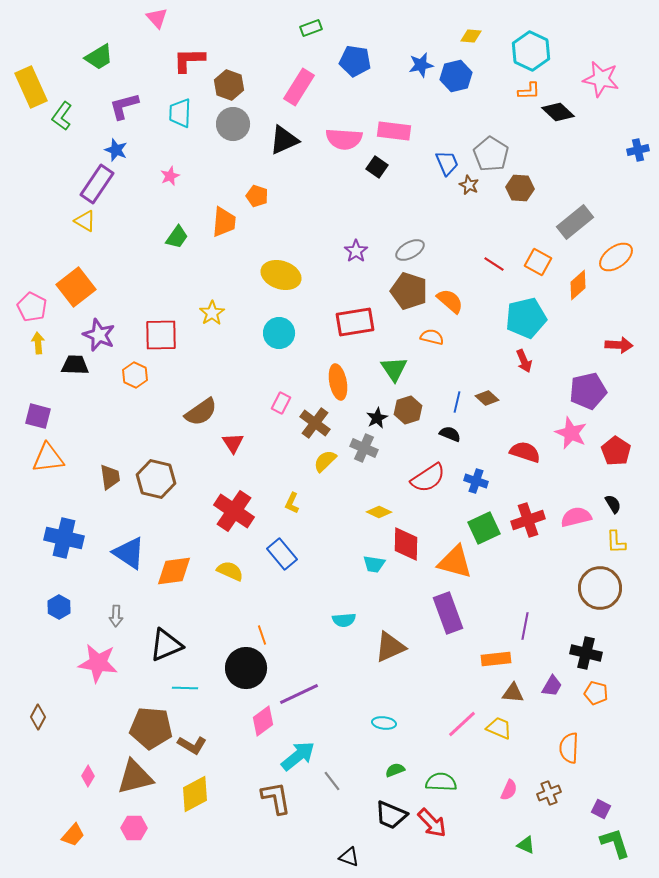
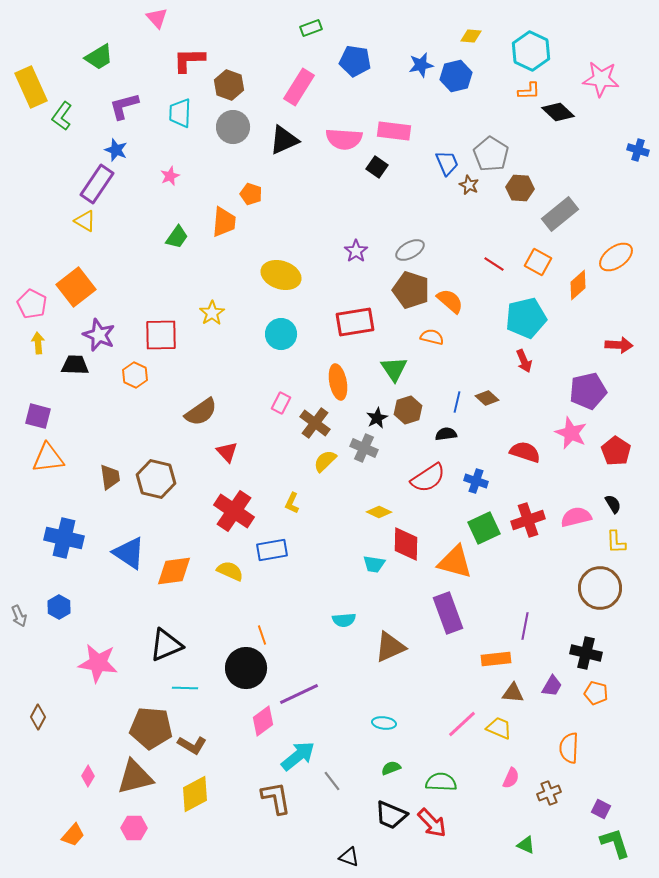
pink star at (601, 79): rotated 6 degrees counterclockwise
gray circle at (233, 124): moved 3 px down
blue cross at (638, 150): rotated 30 degrees clockwise
orange pentagon at (257, 196): moved 6 px left, 2 px up
gray rectangle at (575, 222): moved 15 px left, 8 px up
brown pentagon at (409, 291): moved 2 px right, 1 px up
pink pentagon at (32, 307): moved 3 px up
cyan circle at (279, 333): moved 2 px right, 1 px down
black semicircle at (450, 434): moved 4 px left; rotated 30 degrees counterclockwise
red triangle at (233, 443): moved 6 px left, 9 px down; rotated 10 degrees counterclockwise
blue rectangle at (282, 554): moved 10 px left, 4 px up; rotated 60 degrees counterclockwise
gray arrow at (116, 616): moved 97 px left; rotated 25 degrees counterclockwise
green semicircle at (395, 770): moved 4 px left, 2 px up
pink semicircle at (509, 790): moved 2 px right, 12 px up
